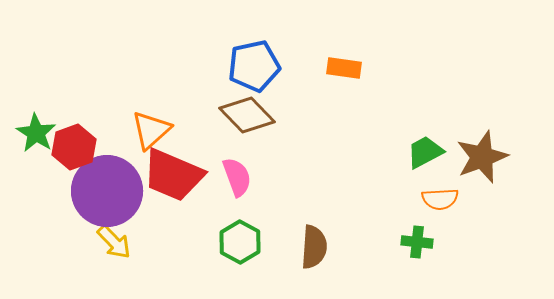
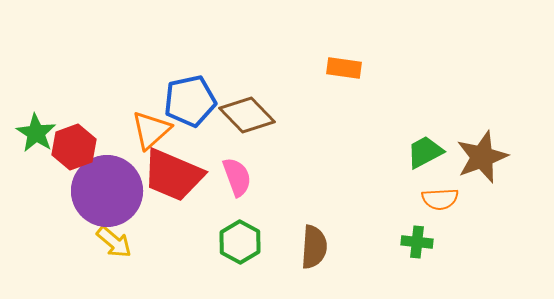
blue pentagon: moved 64 px left, 35 px down
yellow arrow: rotated 6 degrees counterclockwise
